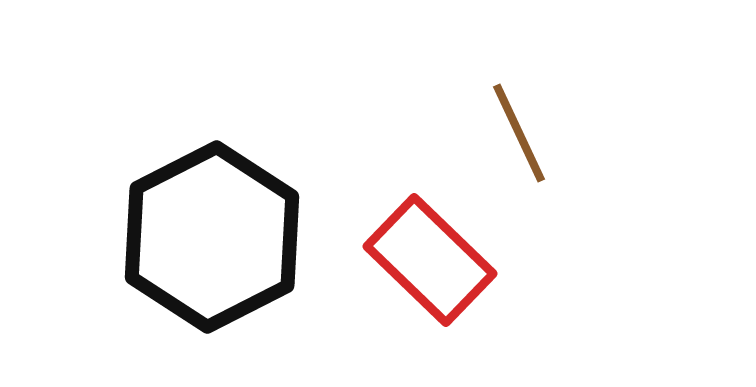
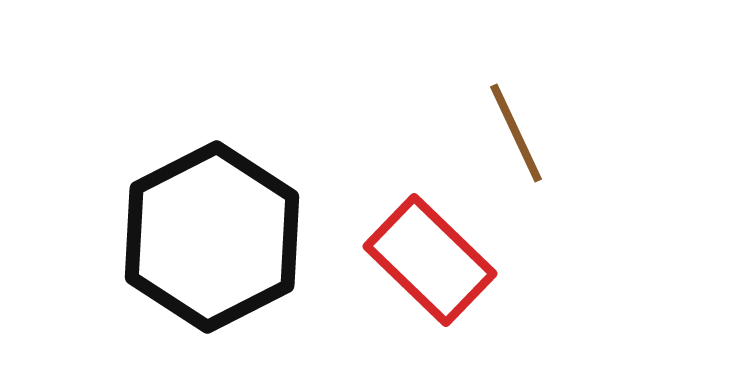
brown line: moved 3 px left
